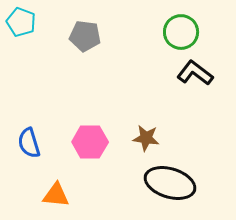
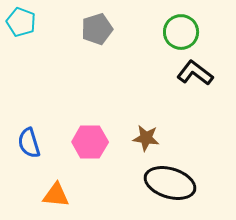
gray pentagon: moved 12 px right, 7 px up; rotated 24 degrees counterclockwise
